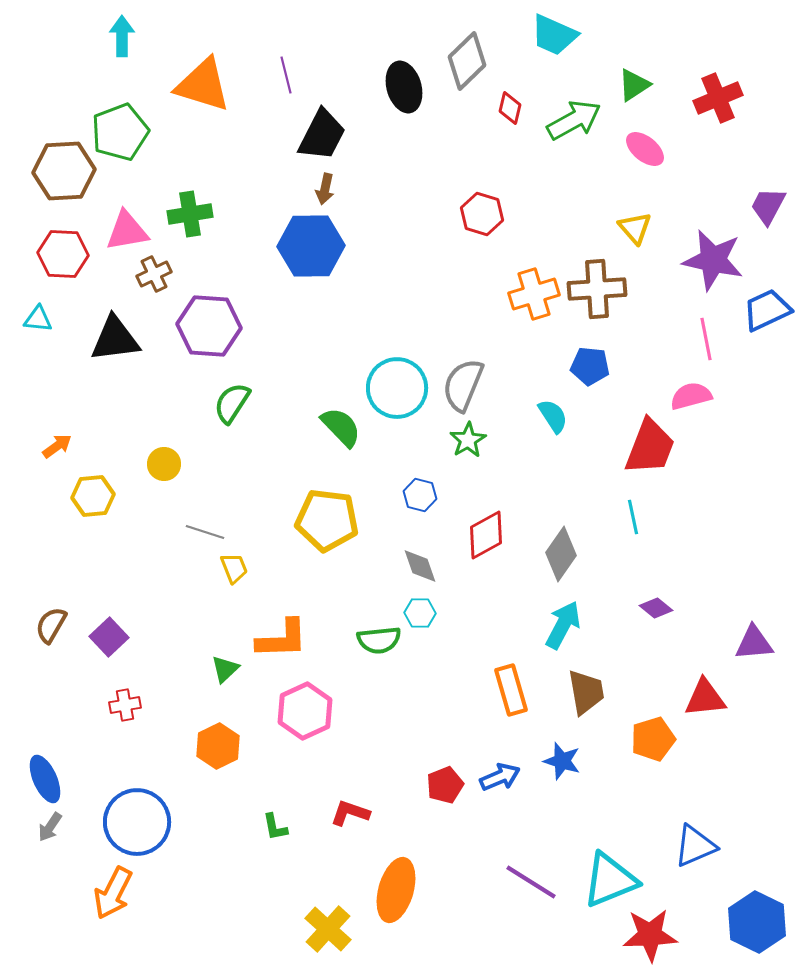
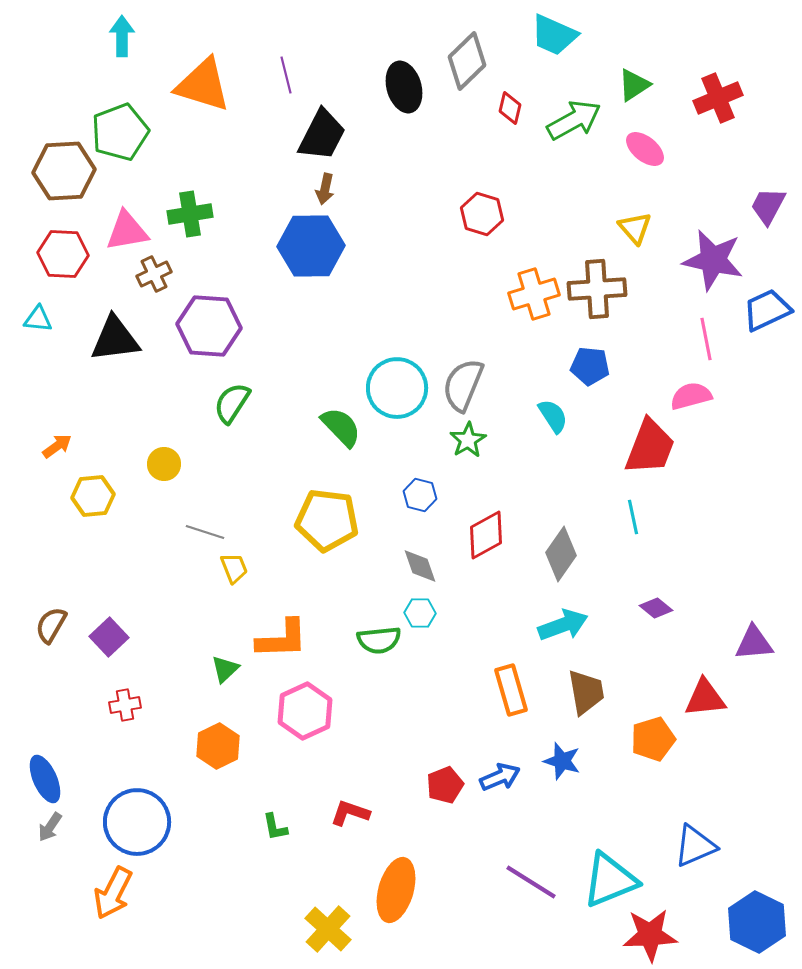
cyan arrow at (563, 625): rotated 42 degrees clockwise
